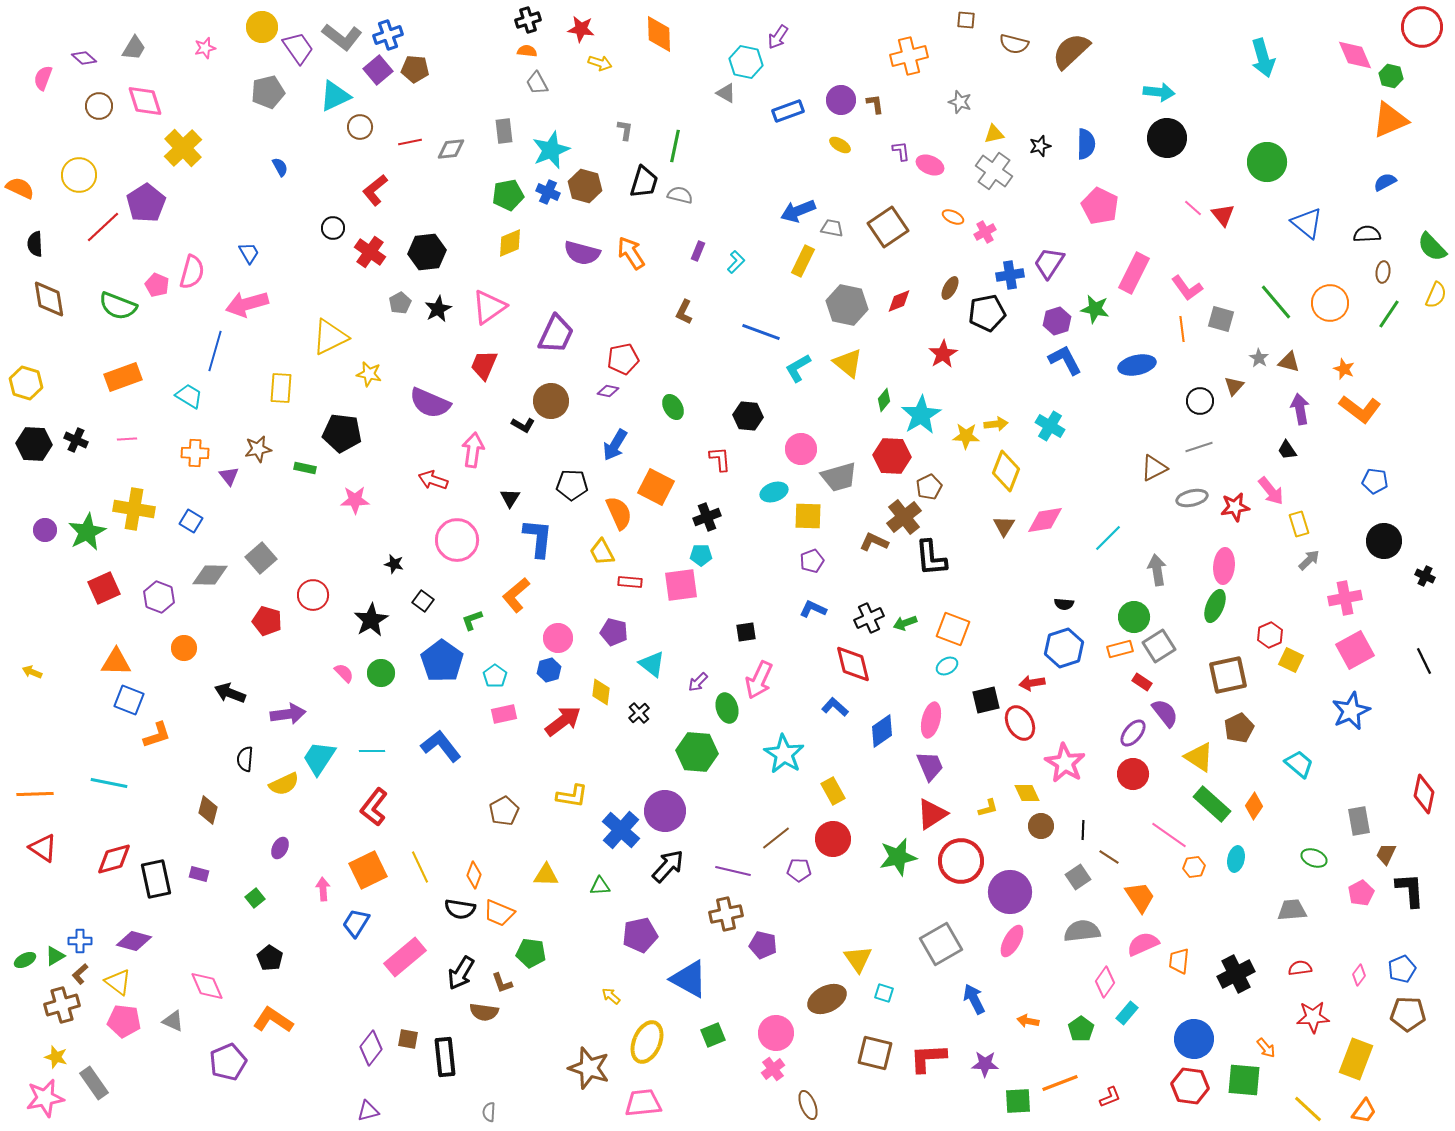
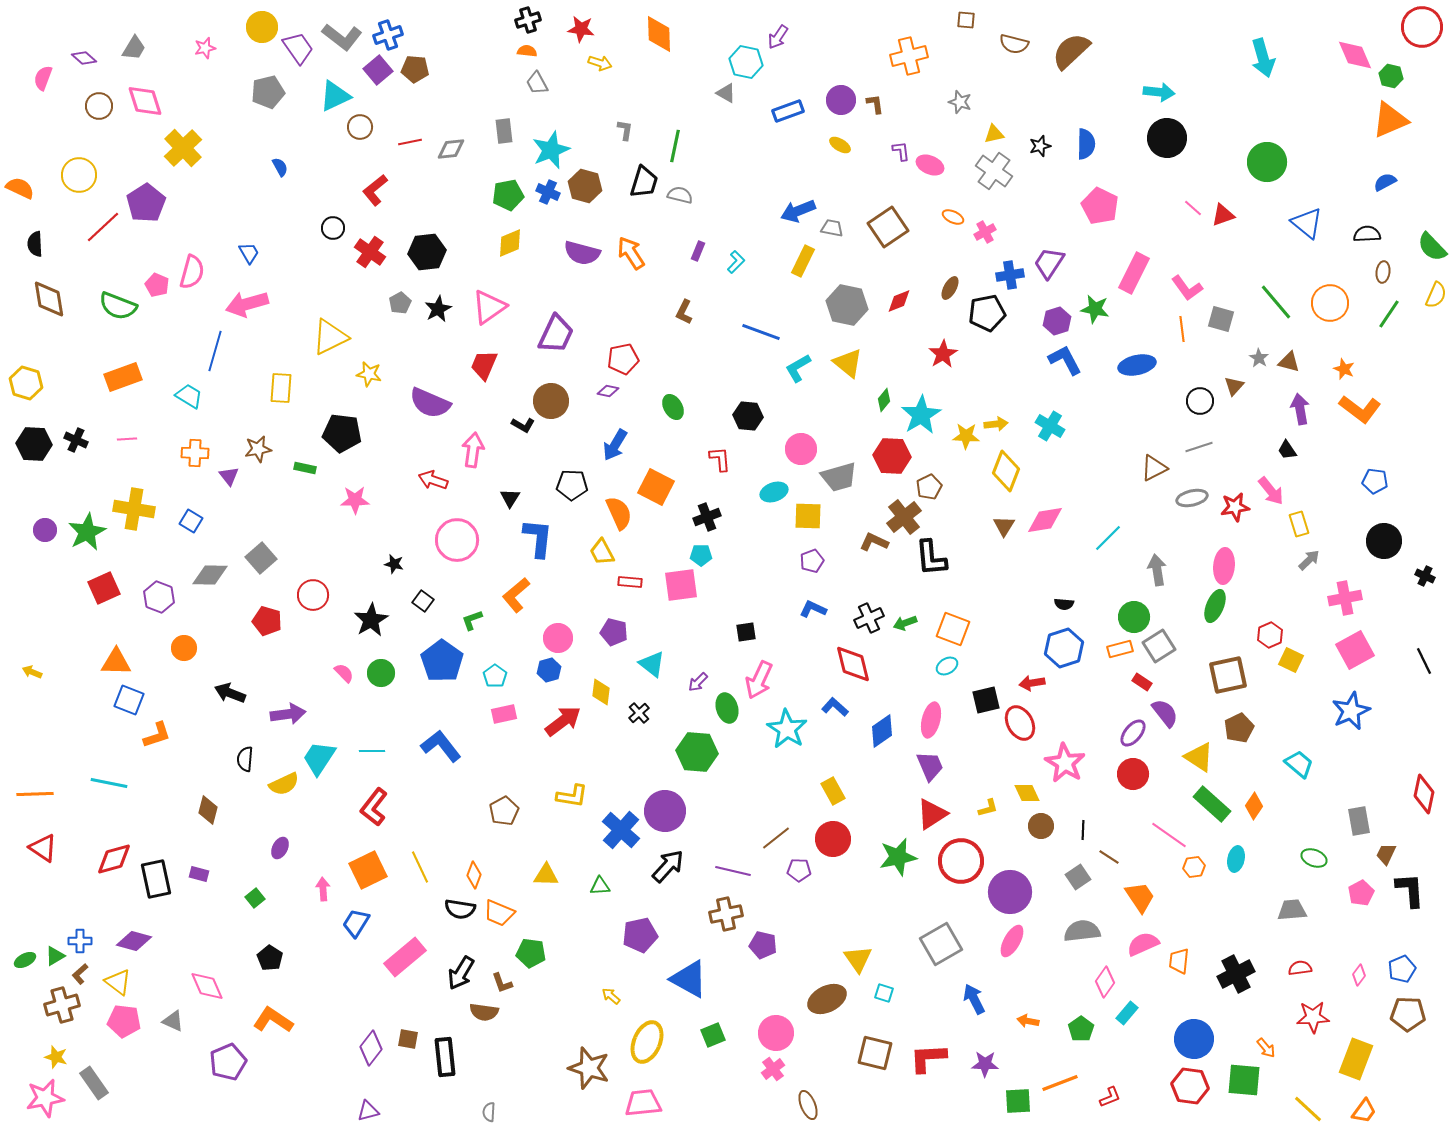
red triangle at (1223, 215): rotated 50 degrees clockwise
cyan star at (784, 754): moved 3 px right, 25 px up
